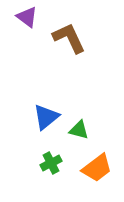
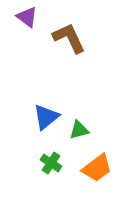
green triangle: rotated 30 degrees counterclockwise
green cross: rotated 30 degrees counterclockwise
